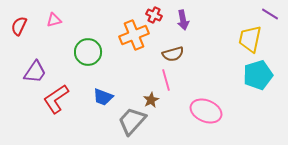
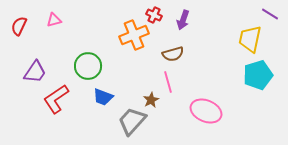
purple arrow: rotated 30 degrees clockwise
green circle: moved 14 px down
pink line: moved 2 px right, 2 px down
